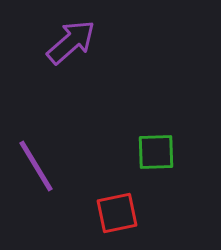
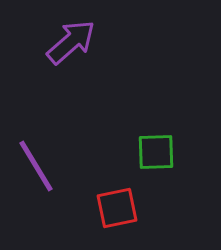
red square: moved 5 px up
